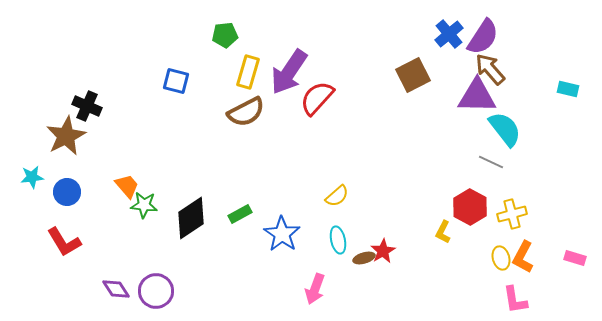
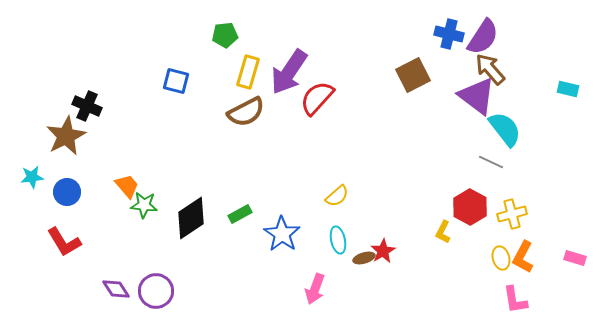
blue cross: rotated 36 degrees counterclockwise
purple triangle: rotated 36 degrees clockwise
